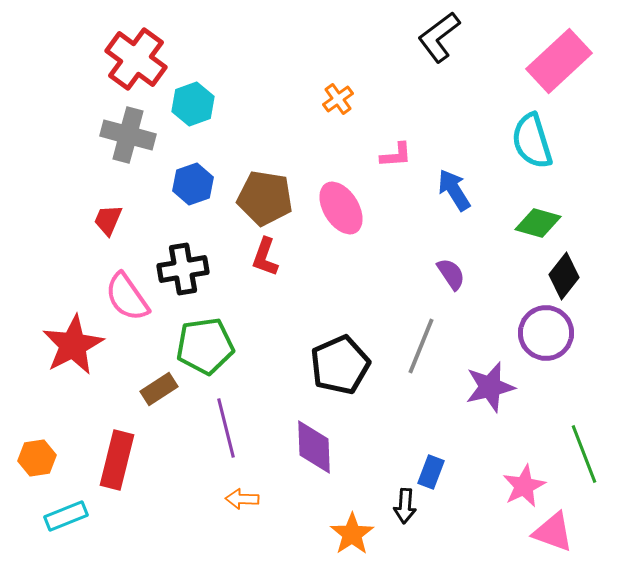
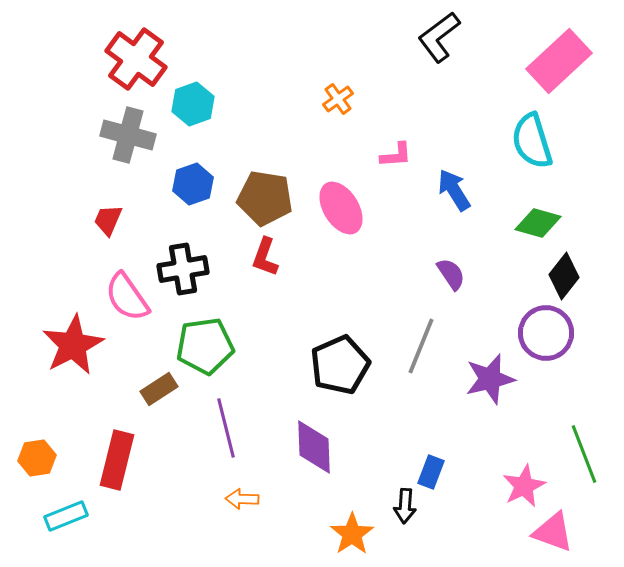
purple star: moved 8 px up
